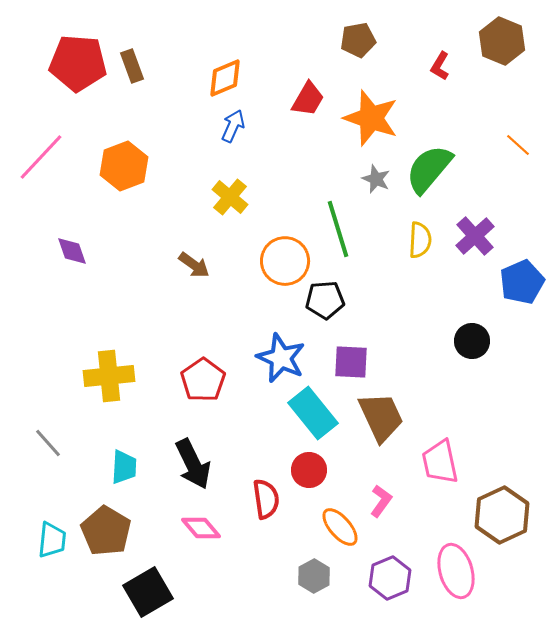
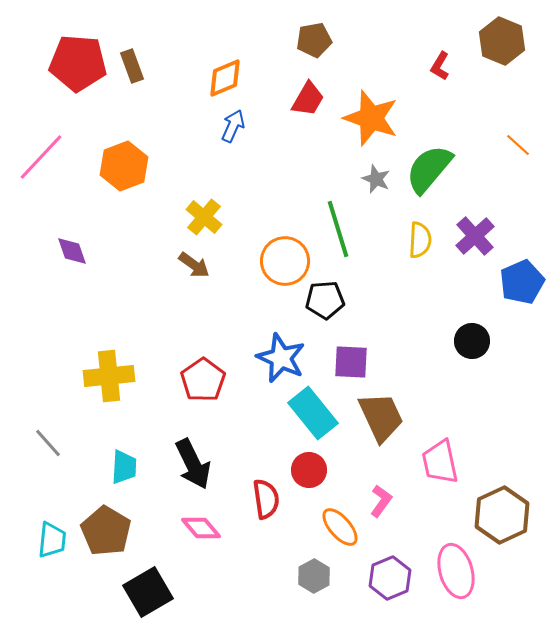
brown pentagon at (358, 40): moved 44 px left
yellow cross at (230, 197): moved 26 px left, 20 px down
